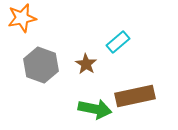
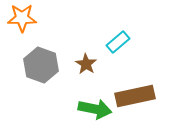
orange star: rotated 12 degrees clockwise
